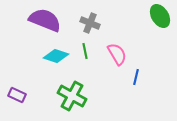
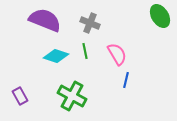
blue line: moved 10 px left, 3 px down
purple rectangle: moved 3 px right, 1 px down; rotated 36 degrees clockwise
